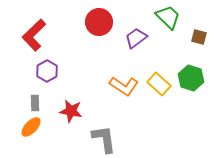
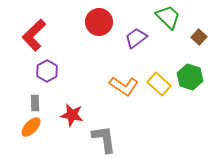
brown square: rotated 28 degrees clockwise
green hexagon: moved 1 px left, 1 px up
red star: moved 1 px right, 4 px down
